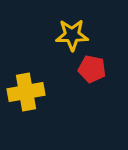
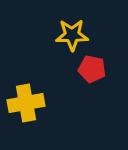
yellow cross: moved 11 px down
